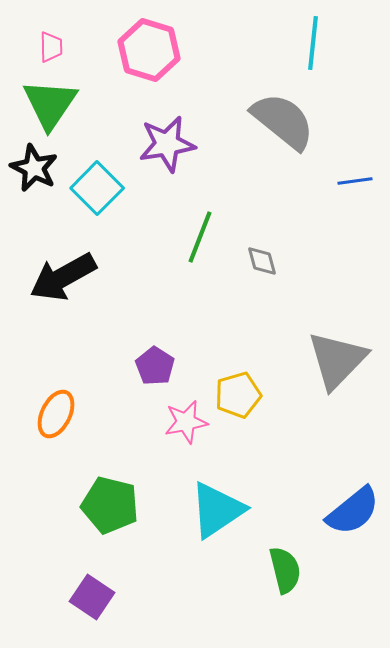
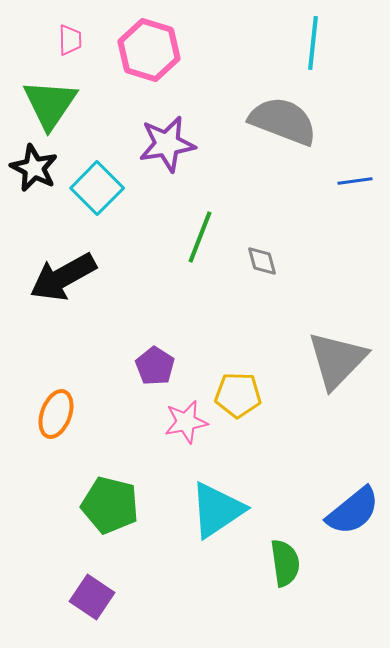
pink trapezoid: moved 19 px right, 7 px up
gray semicircle: rotated 18 degrees counterclockwise
yellow pentagon: rotated 18 degrees clockwise
orange ellipse: rotated 6 degrees counterclockwise
green semicircle: moved 7 px up; rotated 6 degrees clockwise
